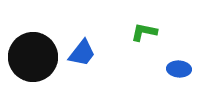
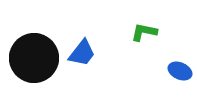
black circle: moved 1 px right, 1 px down
blue ellipse: moved 1 px right, 2 px down; rotated 20 degrees clockwise
